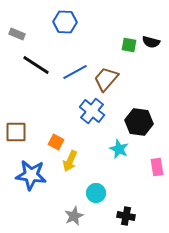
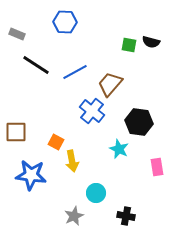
brown trapezoid: moved 4 px right, 5 px down
yellow arrow: moved 2 px right; rotated 35 degrees counterclockwise
